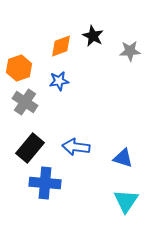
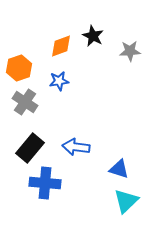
blue triangle: moved 4 px left, 11 px down
cyan triangle: rotated 12 degrees clockwise
